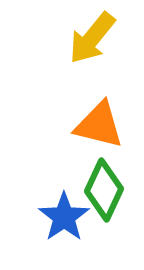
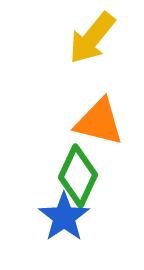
orange triangle: moved 3 px up
green diamond: moved 26 px left, 14 px up
